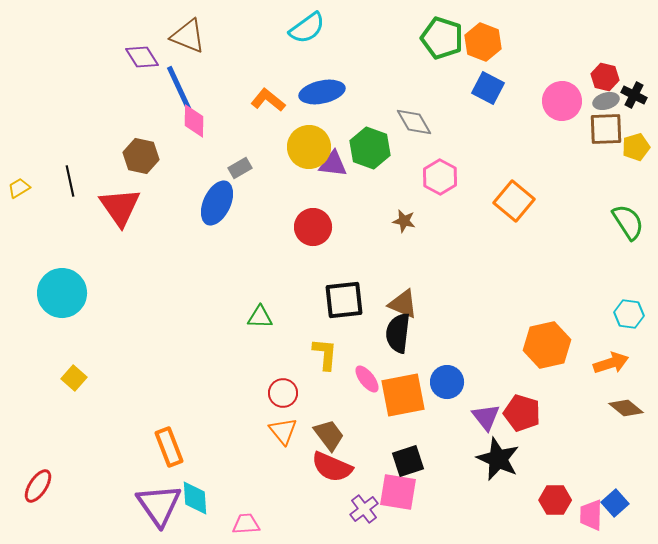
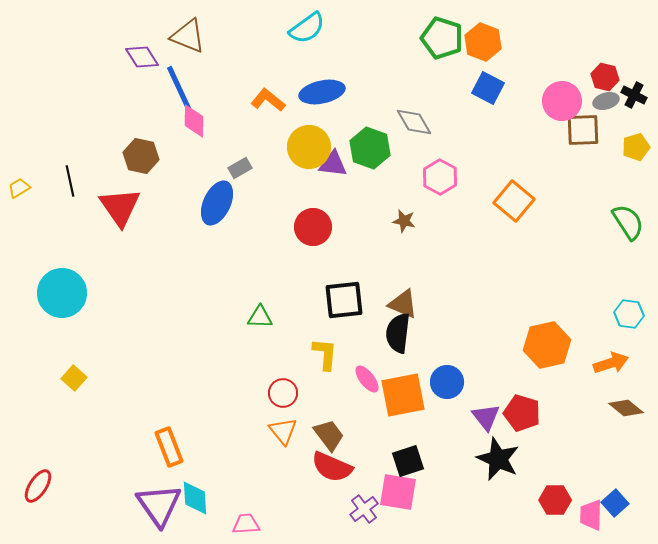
brown square at (606, 129): moved 23 px left, 1 px down
